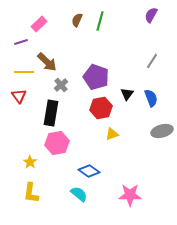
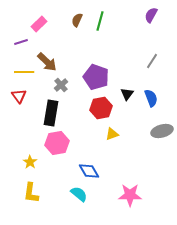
blue diamond: rotated 25 degrees clockwise
